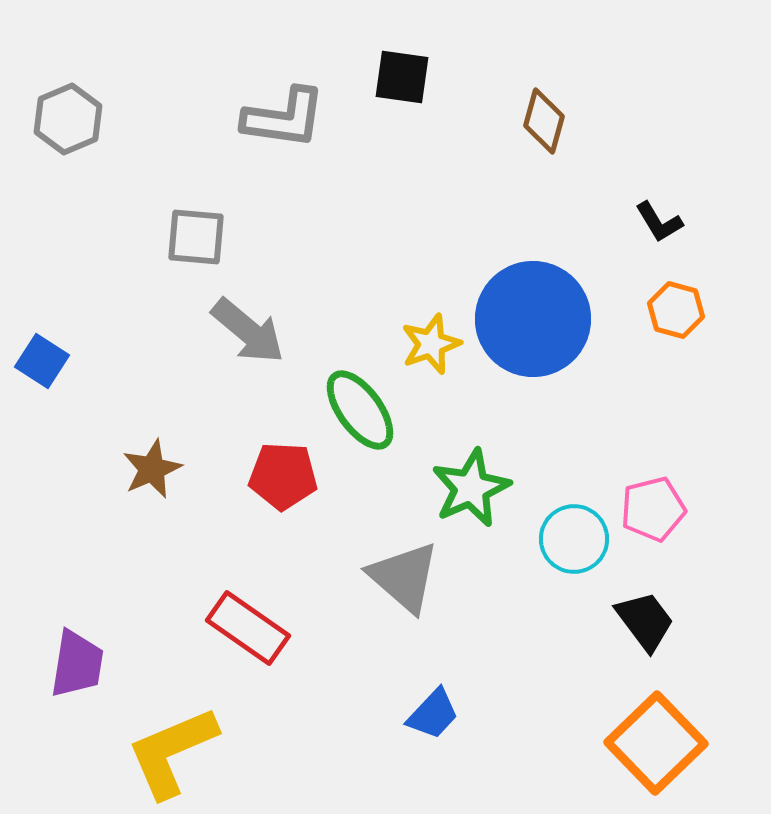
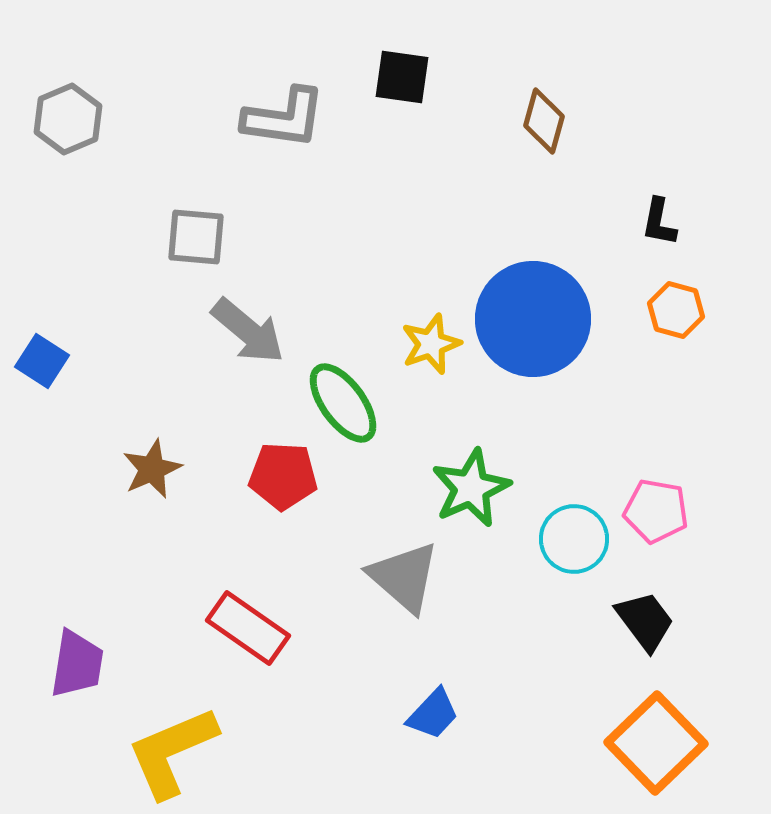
black L-shape: rotated 42 degrees clockwise
green ellipse: moved 17 px left, 7 px up
pink pentagon: moved 3 px right, 2 px down; rotated 24 degrees clockwise
